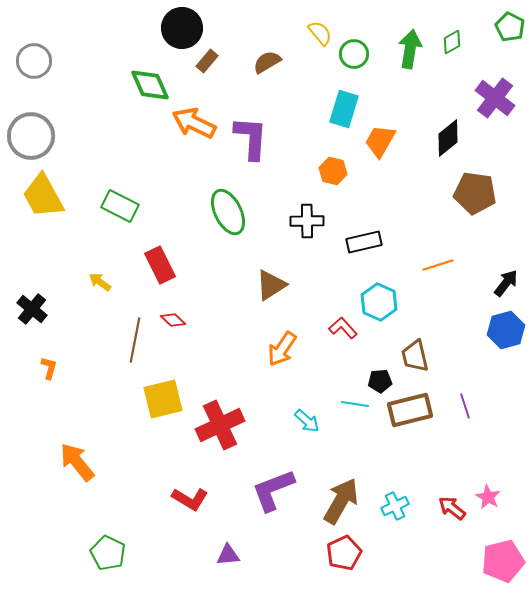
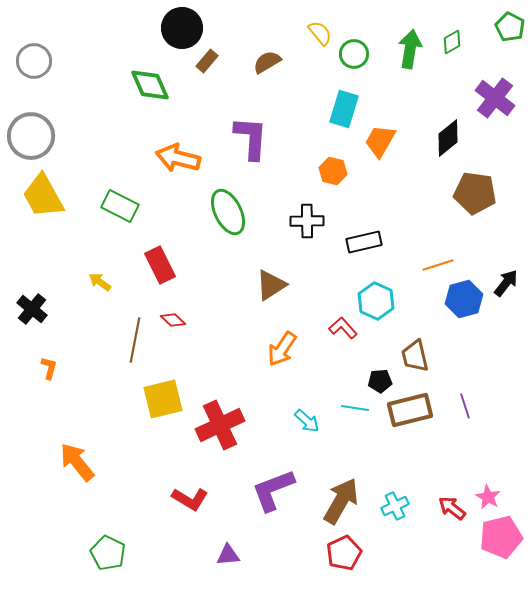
orange arrow at (194, 123): moved 16 px left, 35 px down; rotated 12 degrees counterclockwise
cyan hexagon at (379, 302): moved 3 px left, 1 px up
blue hexagon at (506, 330): moved 42 px left, 31 px up
cyan line at (355, 404): moved 4 px down
pink pentagon at (503, 561): moved 2 px left, 24 px up
